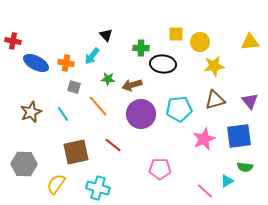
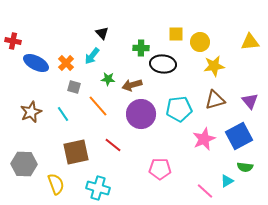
black triangle: moved 4 px left, 2 px up
orange cross: rotated 35 degrees clockwise
blue square: rotated 20 degrees counterclockwise
yellow semicircle: rotated 125 degrees clockwise
